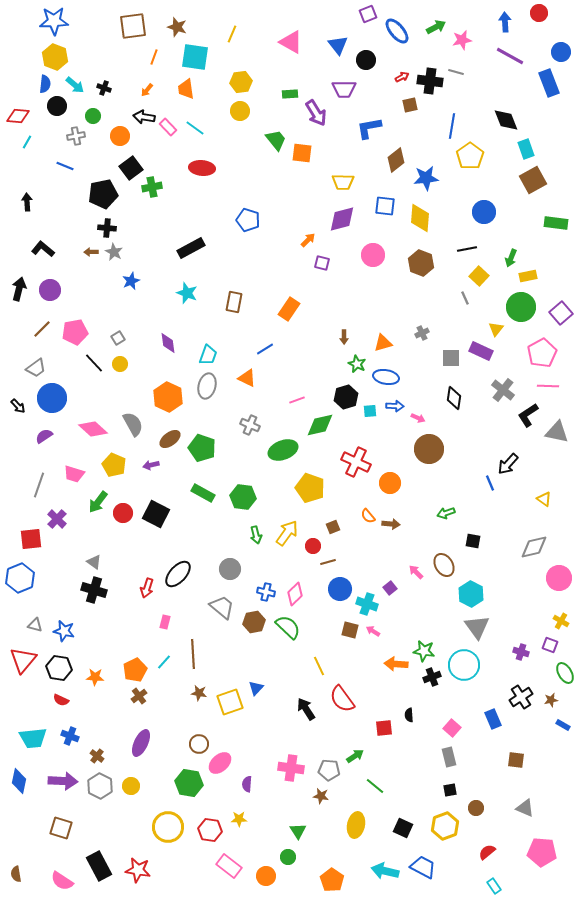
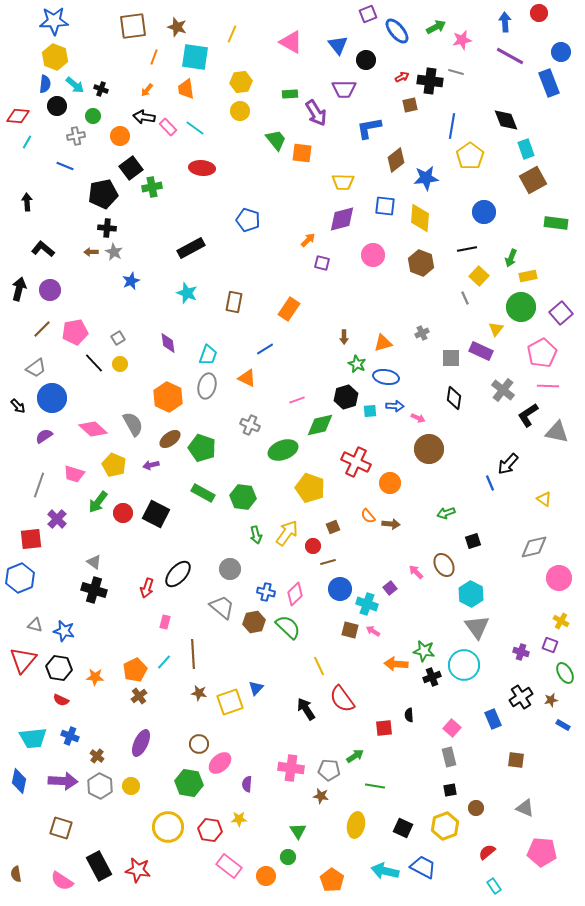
black cross at (104, 88): moved 3 px left, 1 px down
black square at (473, 541): rotated 28 degrees counterclockwise
green line at (375, 786): rotated 30 degrees counterclockwise
